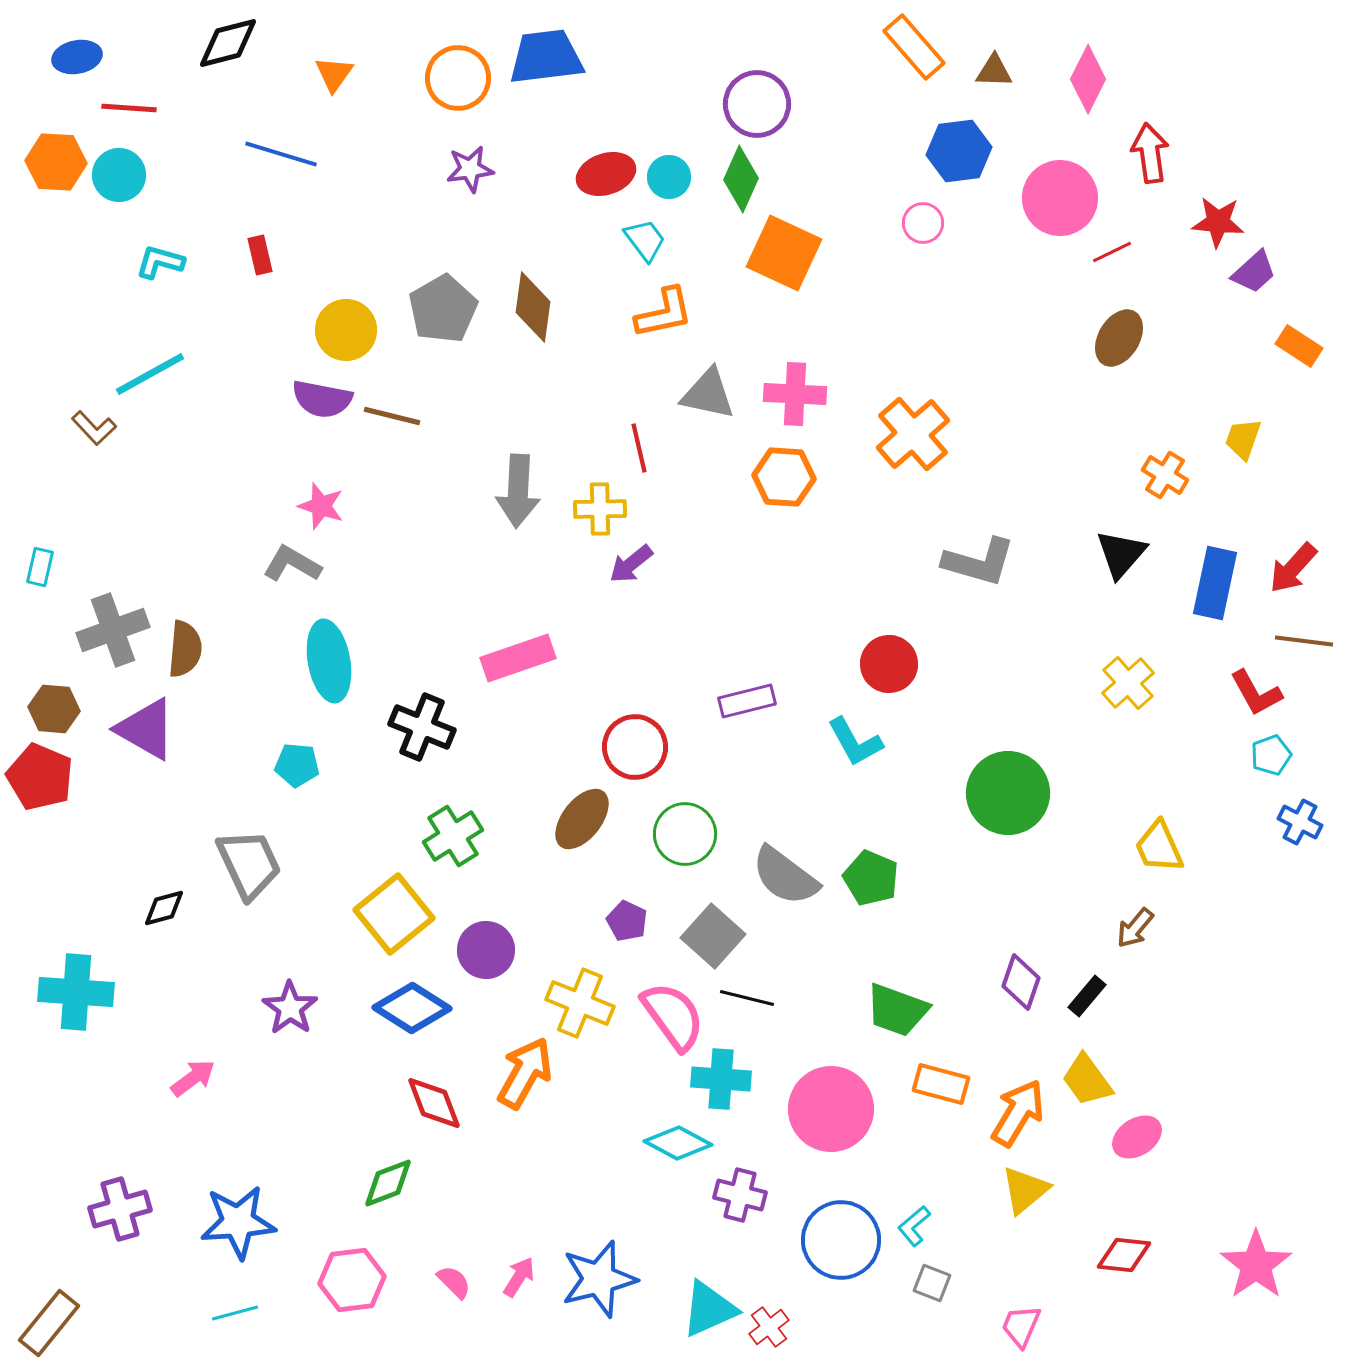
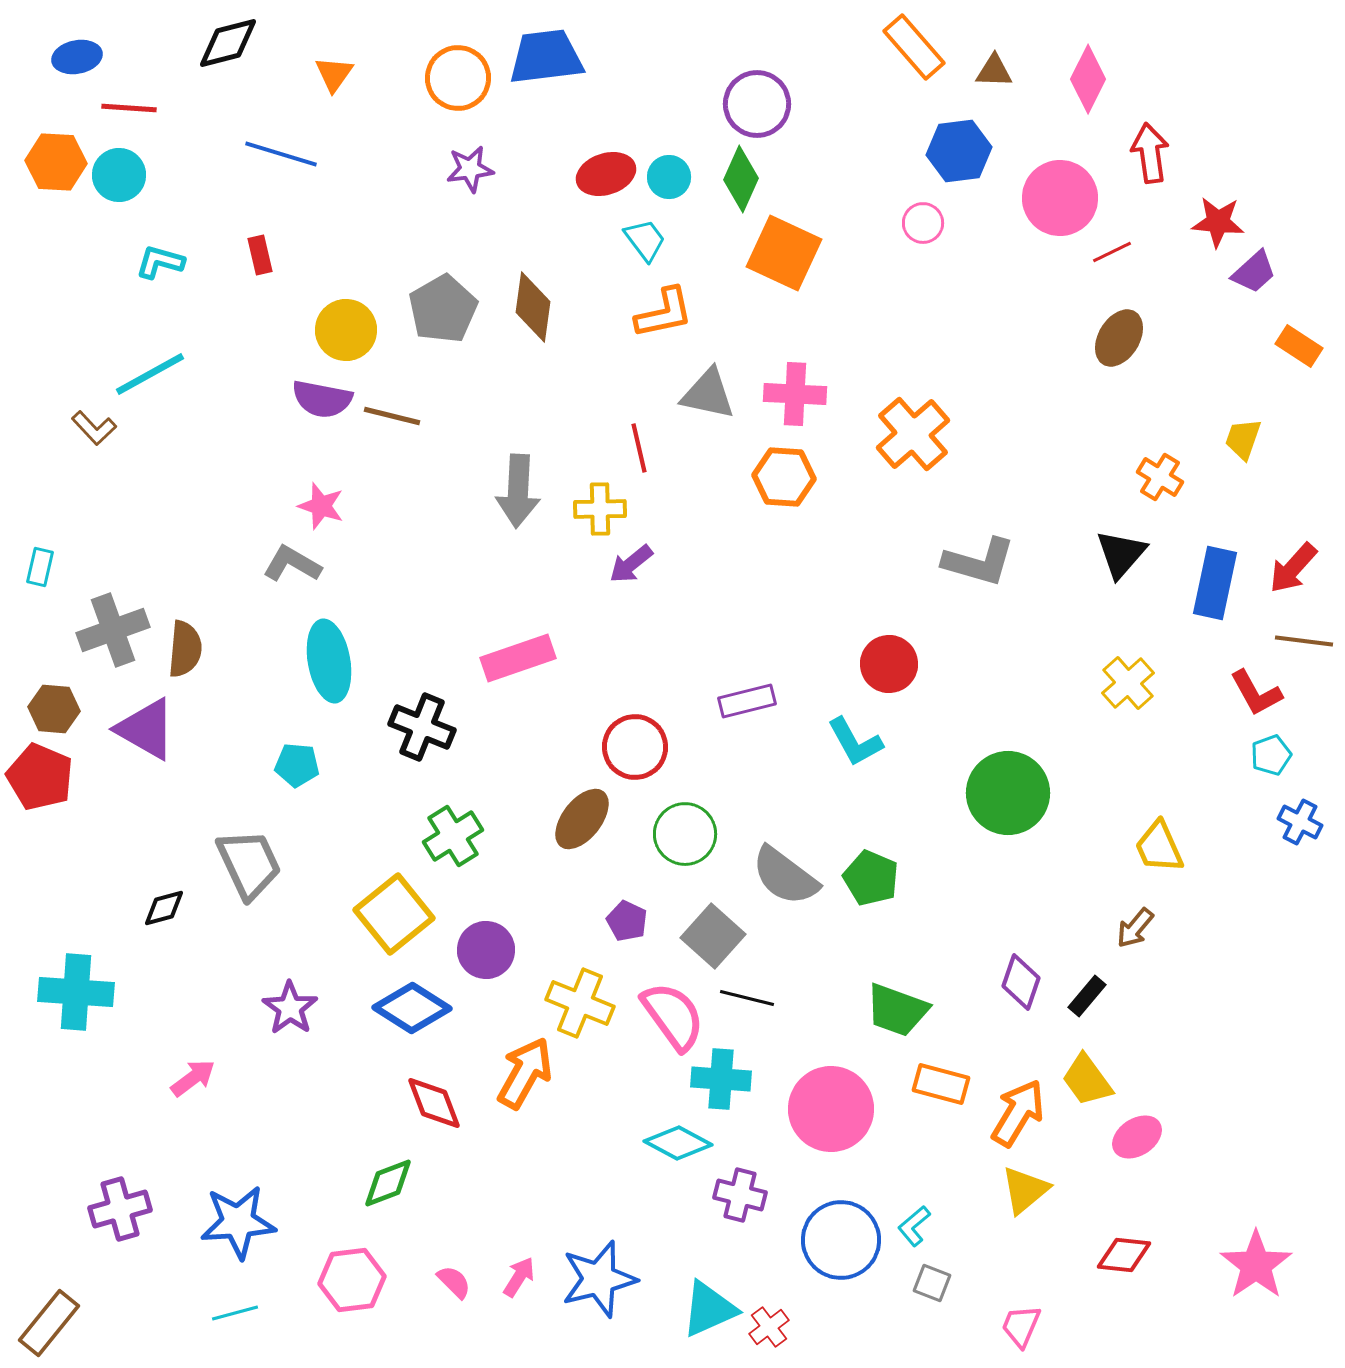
orange cross at (1165, 475): moved 5 px left, 2 px down
